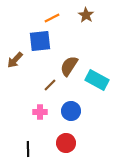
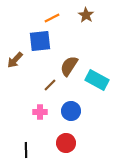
black line: moved 2 px left, 1 px down
